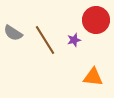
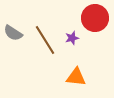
red circle: moved 1 px left, 2 px up
purple star: moved 2 px left, 2 px up
orange triangle: moved 17 px left
